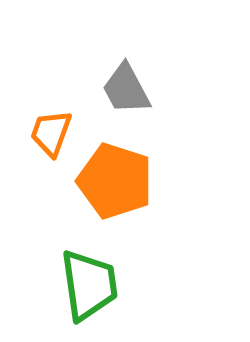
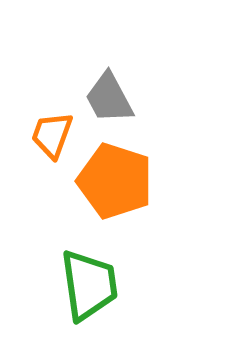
gray trapezoid: moved 17 px left, 9 px down
orange trapezoid: moved 1 px right, 2 px down
